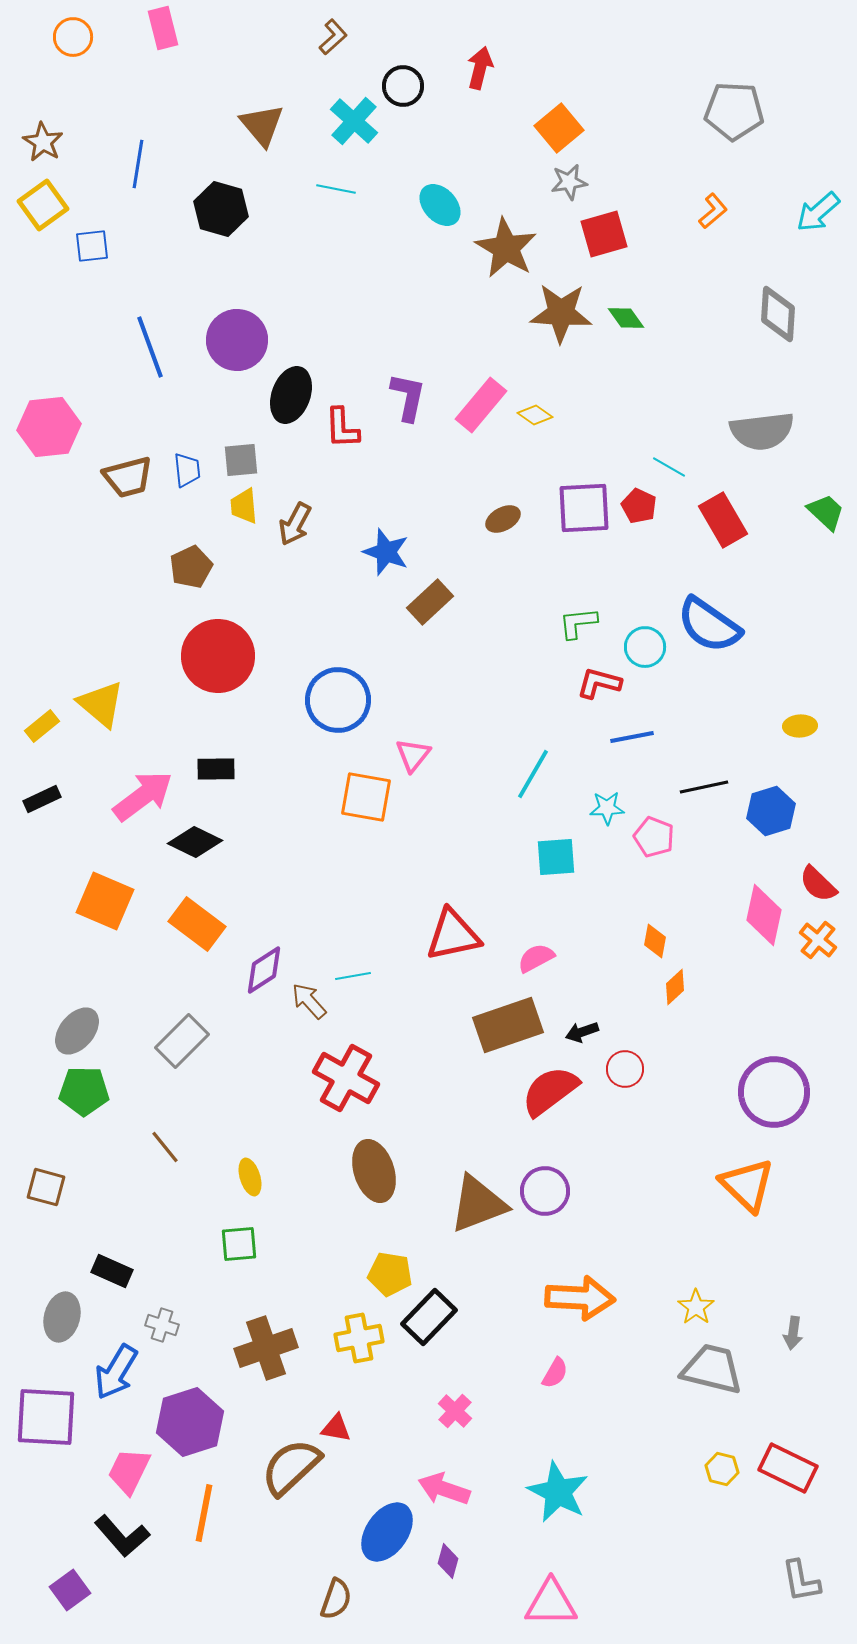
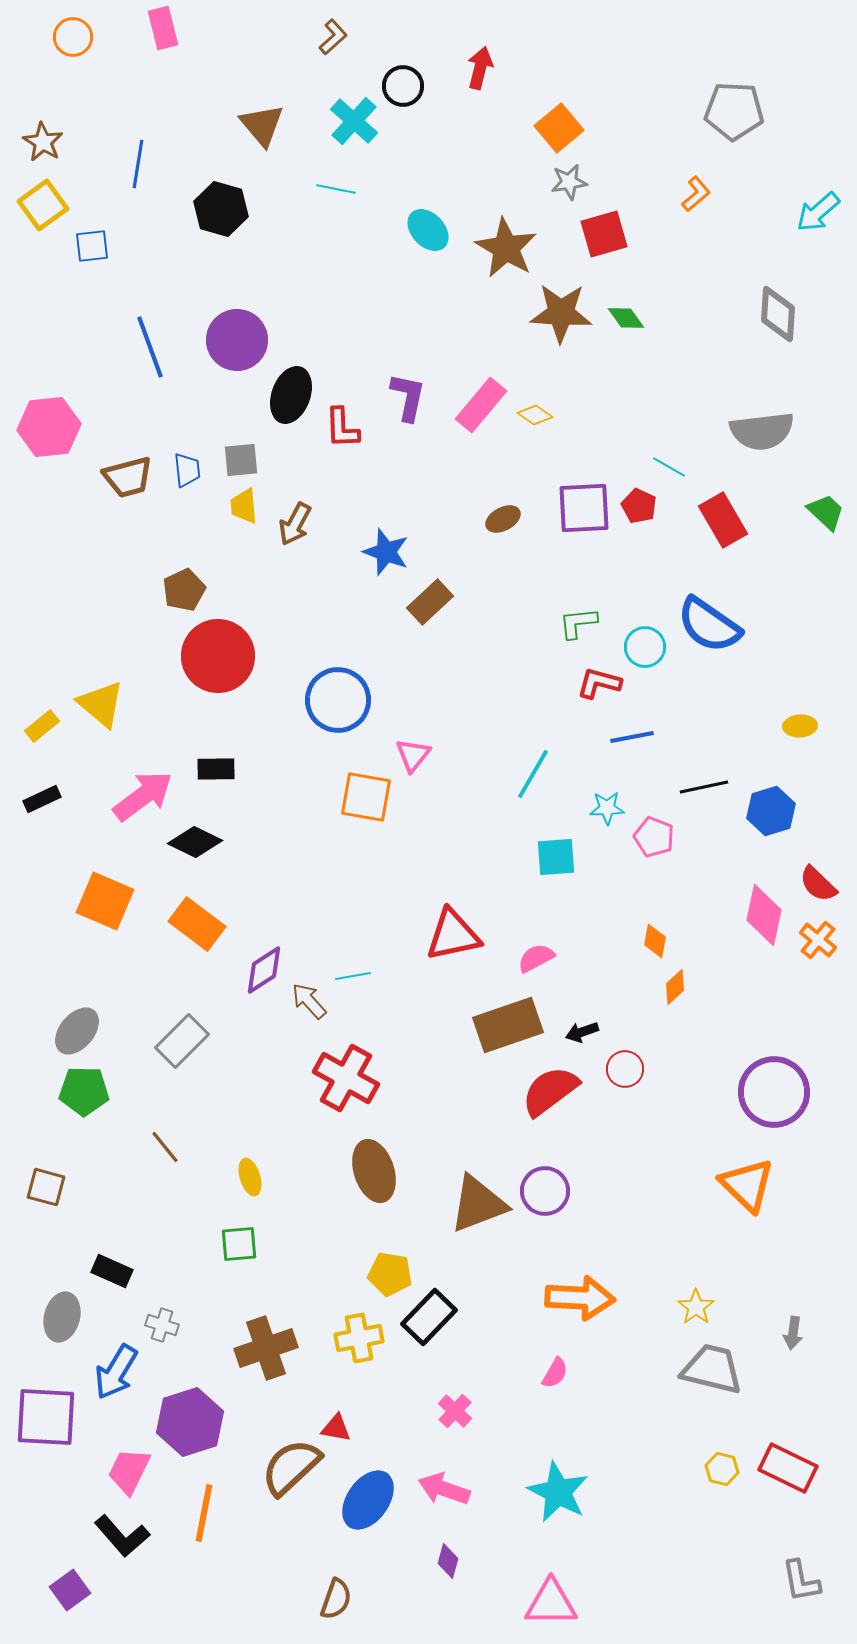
cyan ellipse at (440, 205): moved 12 px left, 25 px down
orange L-shape at (713, 211): moved 17 px left, 17 px up
brown pentagon at (191, 567): moved 7 px left, 23 px down
blue ellipse at (387, 1532): moved 19 px left, 32 px up
